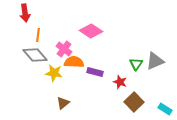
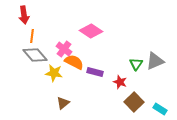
red arrow: moved 1 px left, 2 px down
orange line: moved 6 px left, 1 px down
orange semicircle: rotated 24 degrees clockwise
cyan rectangle: moved 5 px left
